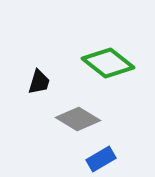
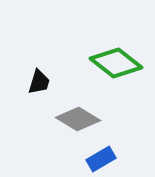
green diamond: moved 8 px right
